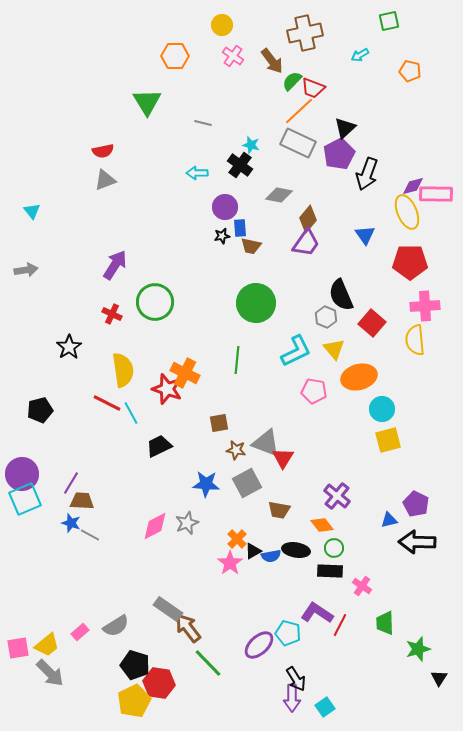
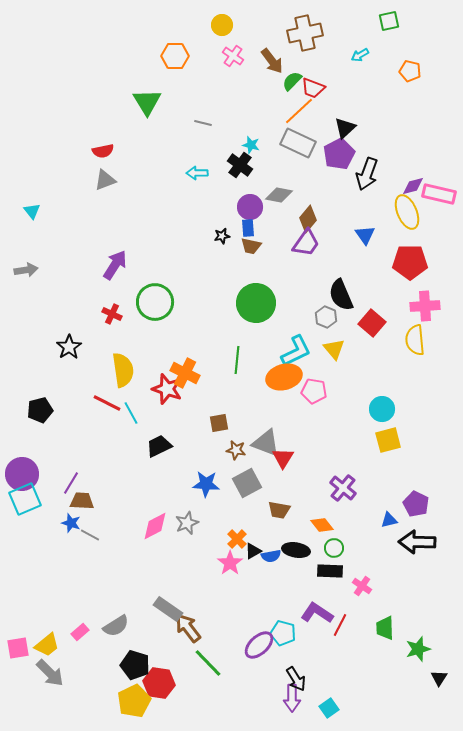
pink rectangle at (436, 194): moved 3 px right; rotated 12 degrees clockwise
purple circle at (225, 207): moved 25 px right
blue rectangle at (240, 228): moved 8 px right
orange ellipse at (359, 377): moved 75 px left
purple cross at (337, 496): moved 6 px right, 8 px up
green trapezoid at (385, 623): moved 5 px down
cyan pentagon at (288, 633): moved 5 px left
cyan square at (325, 707): moved 4 px right, 1 px down
